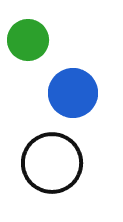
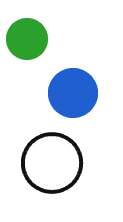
green circle: moved 1 px left, 1 px up
